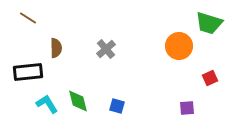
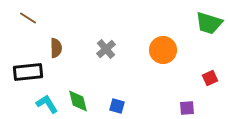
orange circle: moved 16 px left, 4 px down
